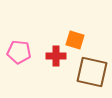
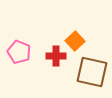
orange square: moved 1 px down; rotated 30 degrees clockwise
pink pentagon: rotated 15 degrees clockwise
